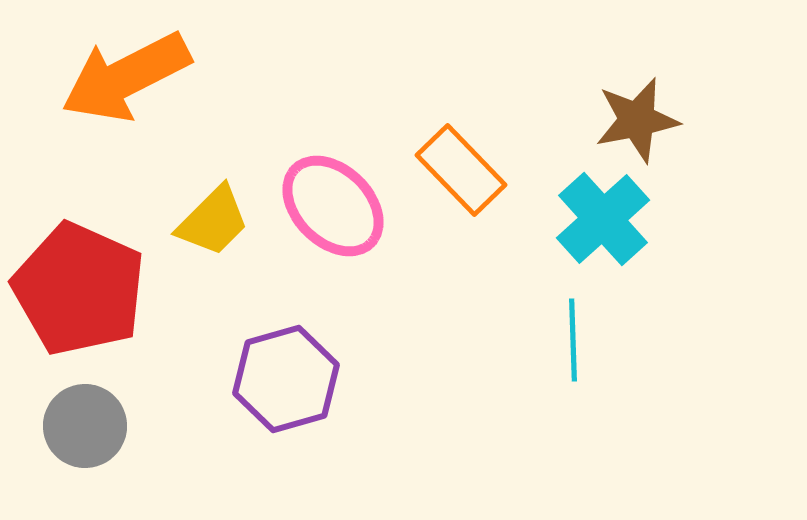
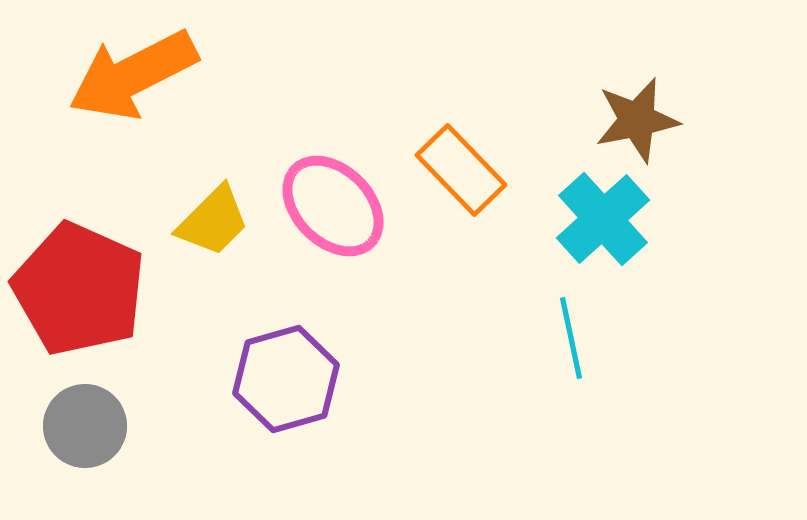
orange arrow: moved 7 px right, 2 px up
cyan line: moved 2 px left, 2 px up; rotated 10 degrees counterclockwise
